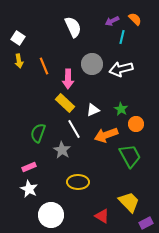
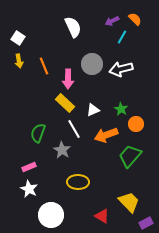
cyan line: rotated 16 degrees clockwise
green trapezoid: rotated 110 degrees counterclockwise
